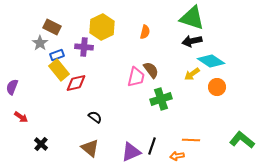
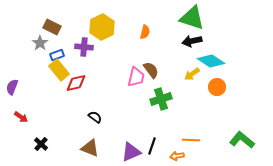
brown triangle: rotated 18 degrees counterclockwise
